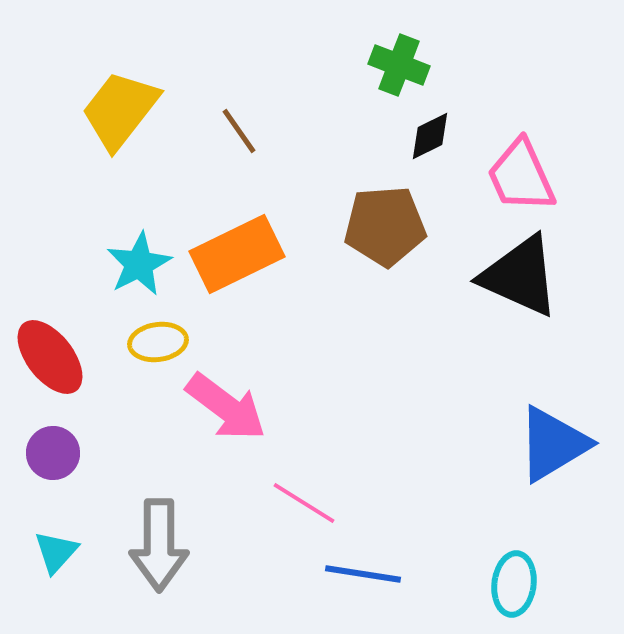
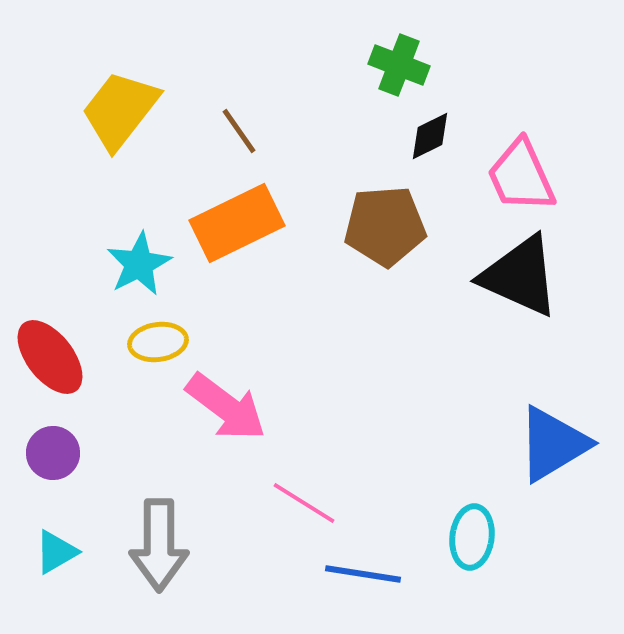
orange rectangle: moved 31 px up
cyan triangle: rotated 18 degrees clockwise
cyan ellipse: moved 42 px left, 47 px up
